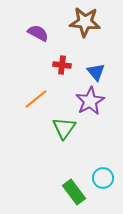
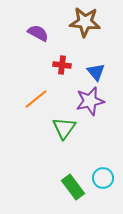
purple star: rotated 16 degrees clockwise
green rectangle: moved 1 px left, 5 px up
